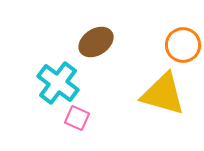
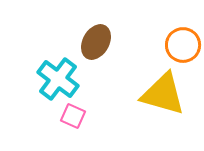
brown ellipse: rotated 28 degrees counterclockwise
cyan cross: moved 4 px up
pink square: moved 4 px left, 2 px up
